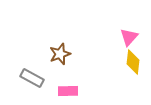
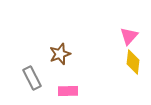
pink triangle: moved 1 px up
gray rectangle: rotated 35 degrees clockwise
